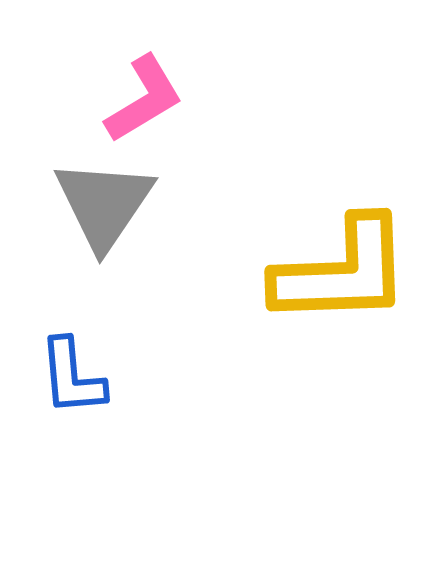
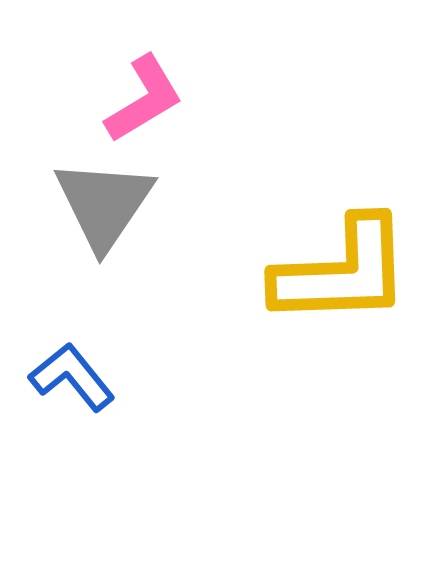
blue L-shape: rotated 146 degrees clockwise
